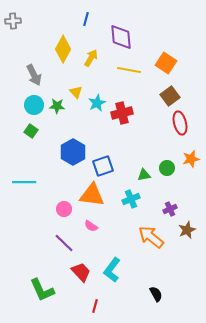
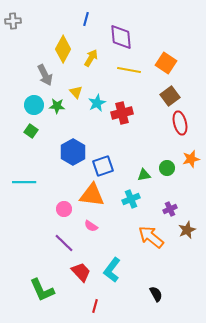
gray arrow: moved 11 px right
